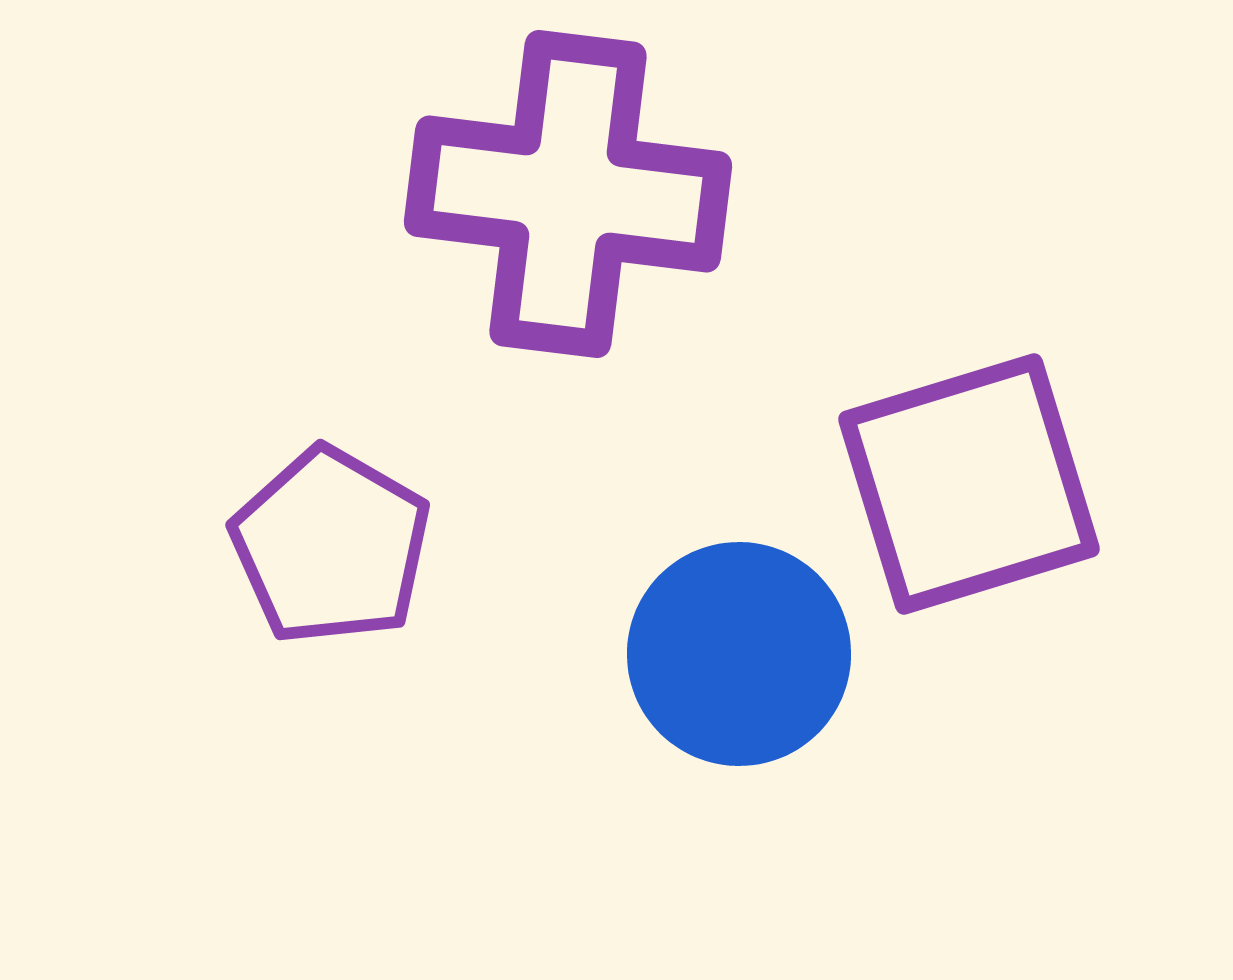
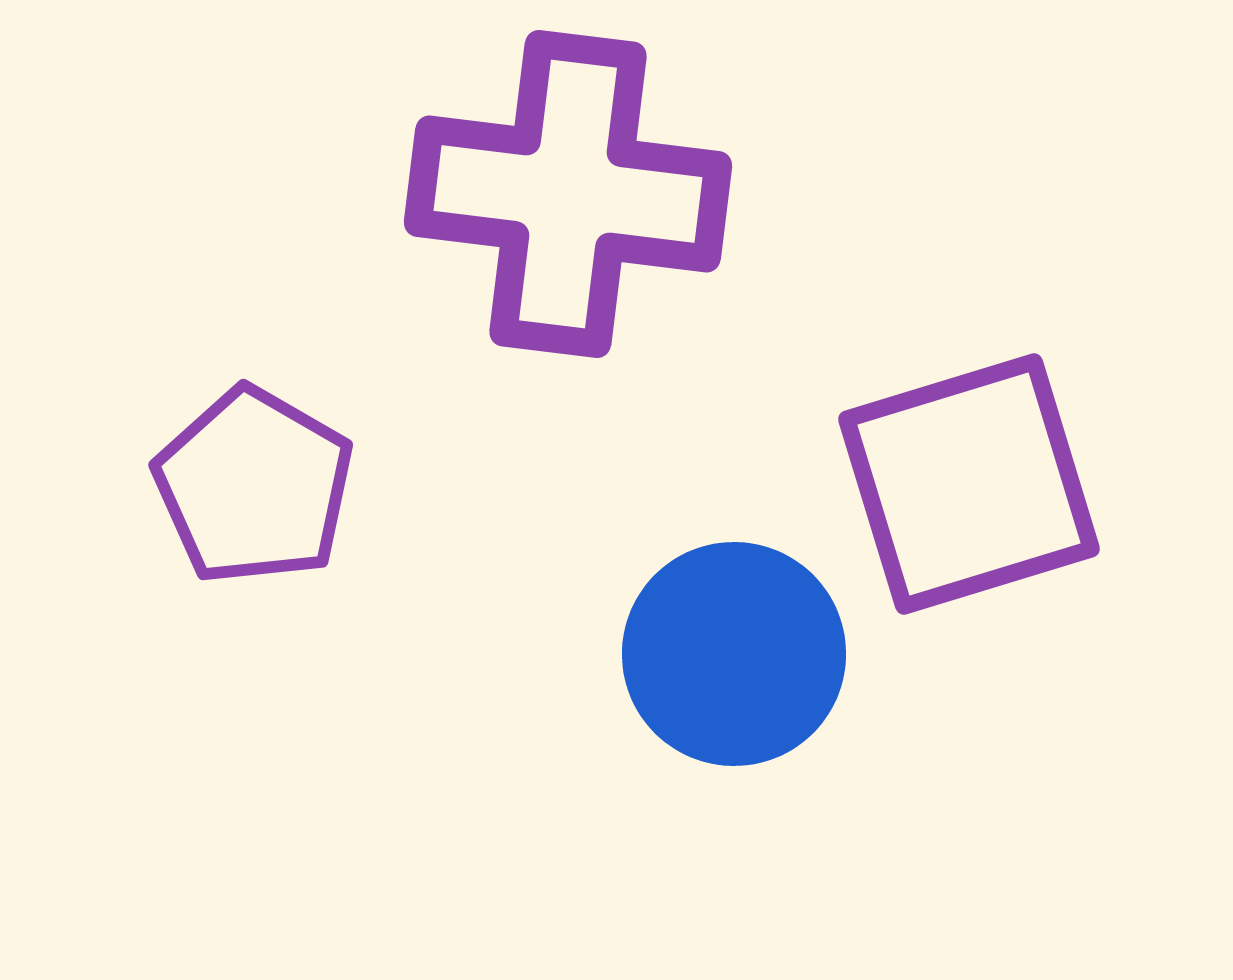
purple pentagon: moved 77 px left, 60 px up
blue circle: moved 5 px left
